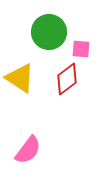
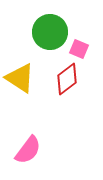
green circle: moved 1 px right
pink square: moved 2 px left; rotated 18 degrees clockwise
